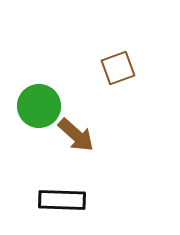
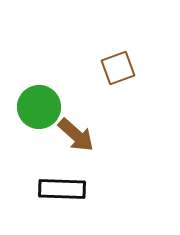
green circle: moved 1 px down
black rectangle: moved 11 px up
